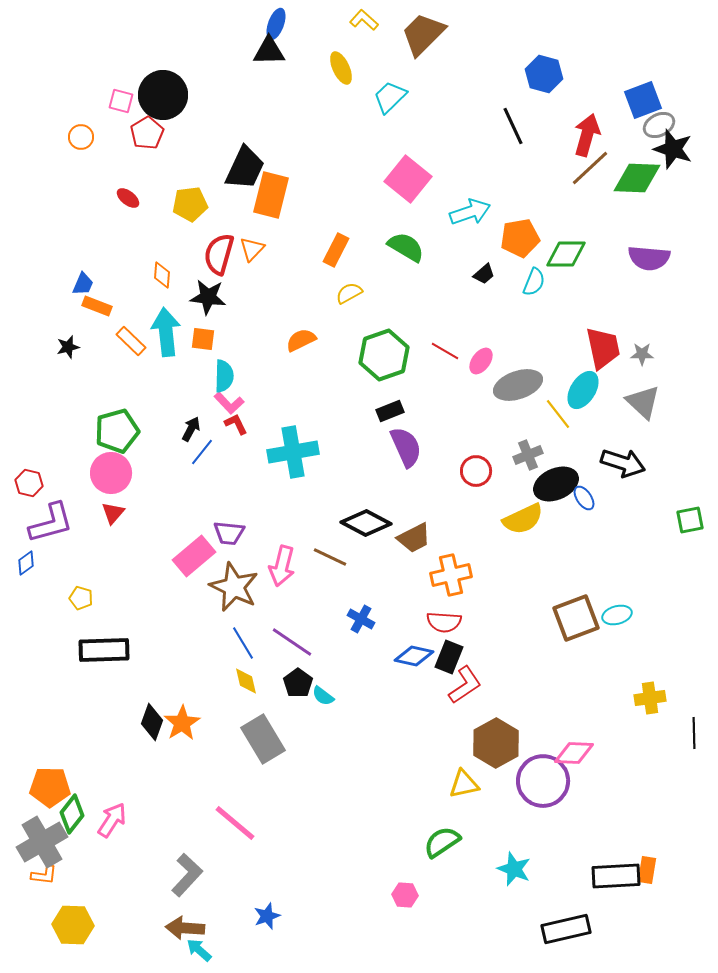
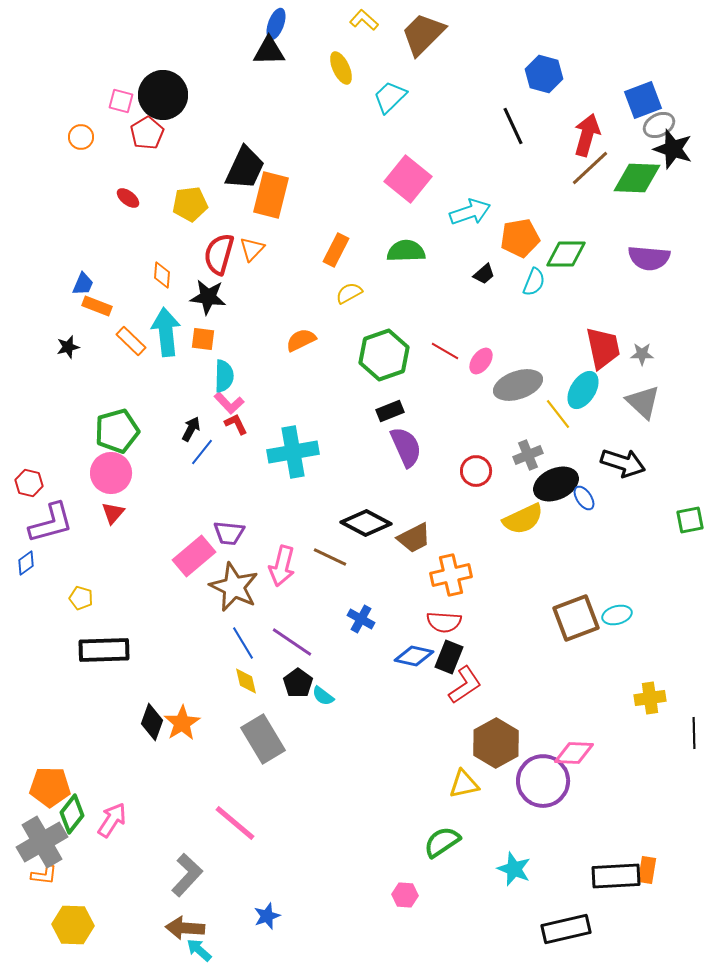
green semicircle at (406, 247): moved 4 px down; rotated 33 degrees counterclockwise
